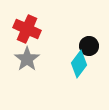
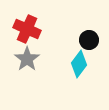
black circle: moved 6 px up
